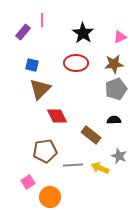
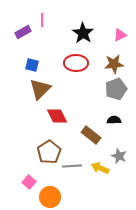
purple rectangle: rotated 21 degrees clockwise
pink triangle: moved 2 px up
brown pentagon: moved 4 px right, 1 px down; rotated 25 degrees counterclockwise
gray line: moved 1 px left, 1 px down
pink square: moved 1 px right; rotated 16 degrees counterclockwise
